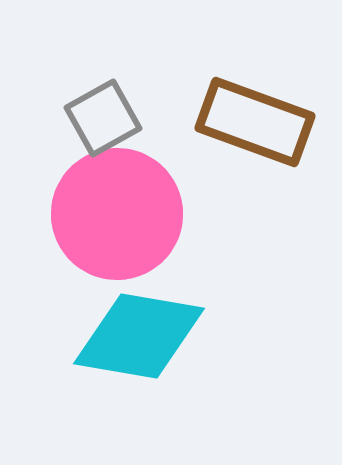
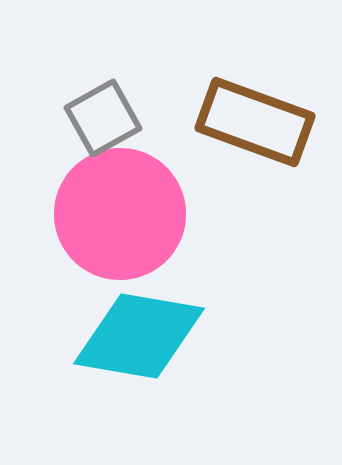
pink circle: moved 3 px right
